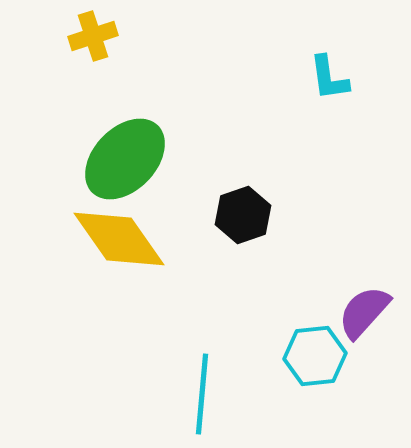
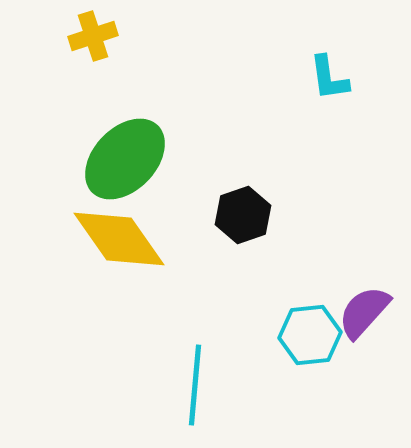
cyan hexagon: moved 5 px left, 21 px up
cyan line: moved 7 px left, 9 px up
